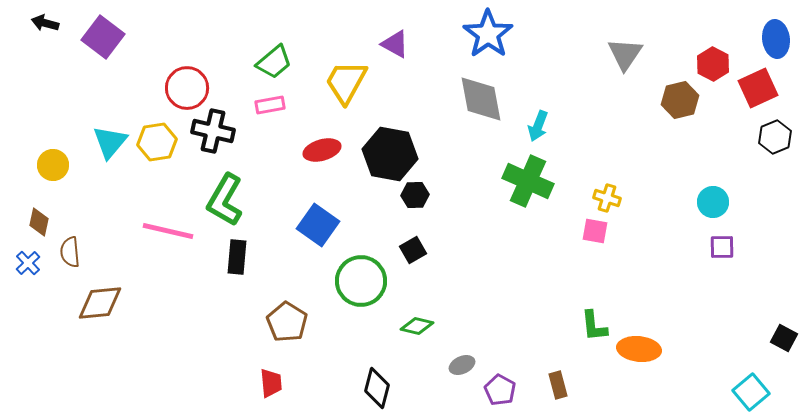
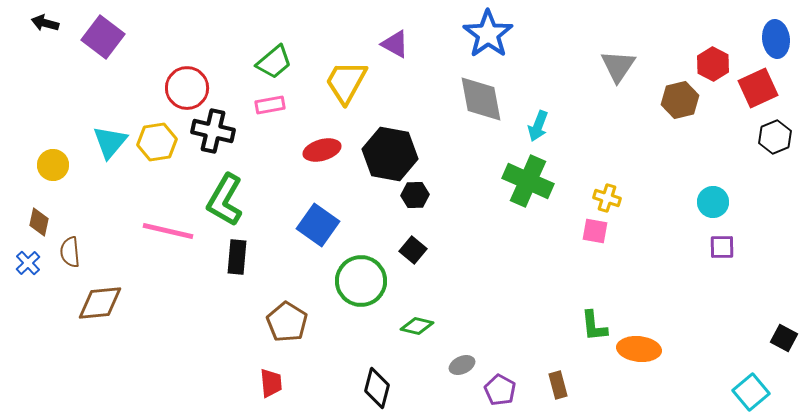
gray triangle at (625, 54): moved 7 px left, 12 px down
black square at (413, 250): rotated 20 degrees counterclockwise
